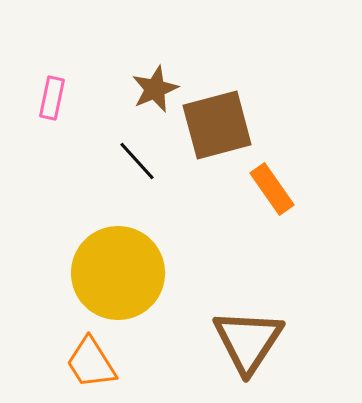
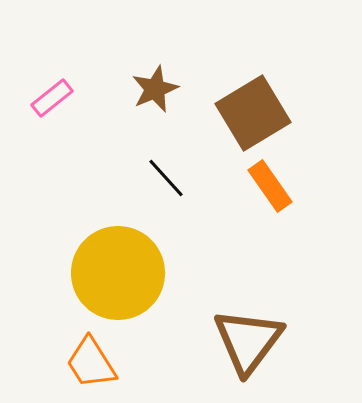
pink rectangle: rotated 39 degrees clockwise
brown square: moved 36 px right, 12 px up; rotated 16 degrees counterclockwise
black line: moved 29 px right, 17 px down
orange rectangle: moved 2 px left, 3 px up
brown triangle: rotated 4 degrees clockwise
